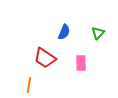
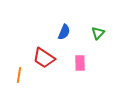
red trapezoid: moved 1 px left
pink rectangle: moved 1 px left
orange line: moved 10 px left, 10 px up
